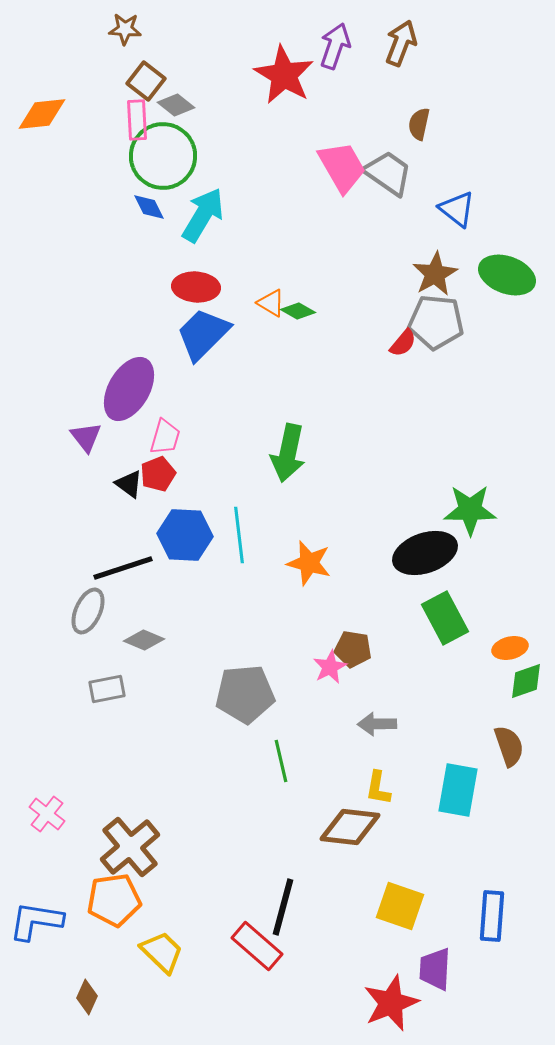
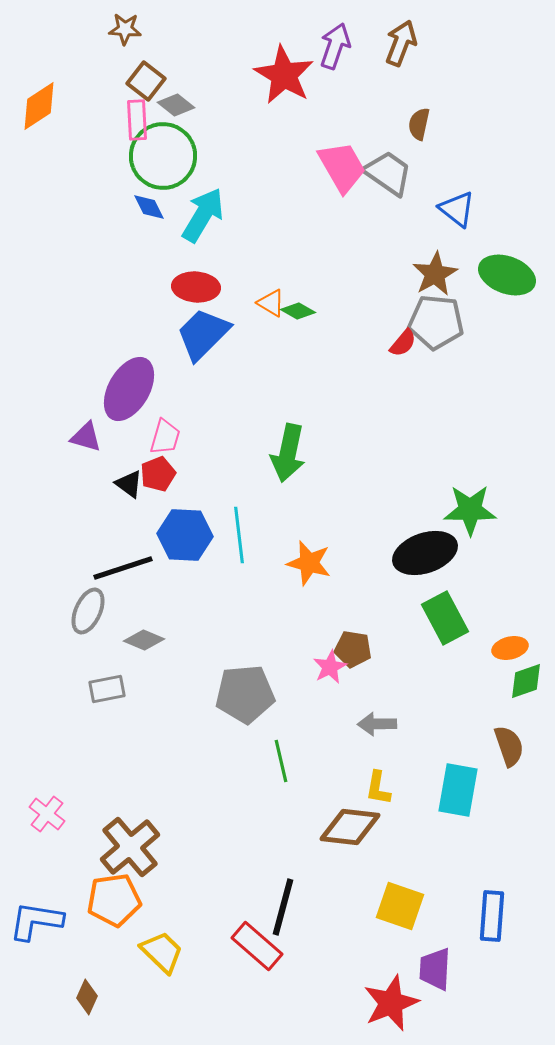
orange diamond at (42, 114): moved 3 px left, 8 px up; rotated 27 degrees counterclockwise
purple triangle at (86, 437): rotated 36 degrees counterclockwise
